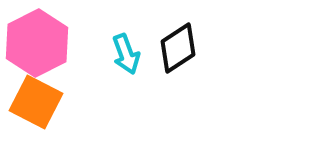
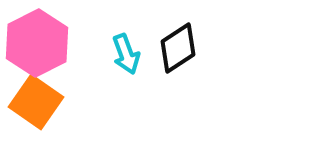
orange square: rotated 8 degrees clockwise
